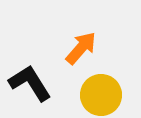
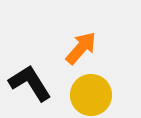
yellow circle: moved 10 px left
